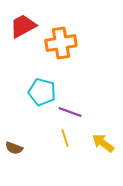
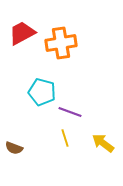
red trapezoid: moved 1 px left, 7 px down
